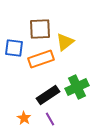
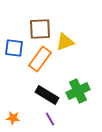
yellow triangle: rotated 18 degrees clockwise
orange rectangle: moved 1 px left; rotated 35 degrees counterclockwise
green cross: moved 1 px right, 4 px down
black rectangle: moved 1 px left; rotated 65 degrees clockwise
orange star: moved 11 px left; rotated 24 degrees counterclockwise
